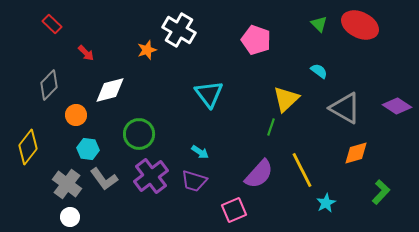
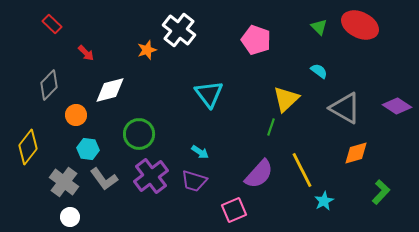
green triangle: moved 3 px down
white cross: rotated 8 degrees clockwise
gray cross: moved 3 px left, 2 px up
cyan star: moved 2 px left, 2 px up
